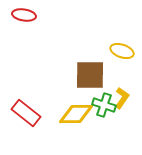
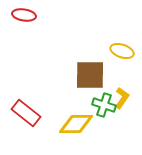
yellow diamond: moved 10 px down
